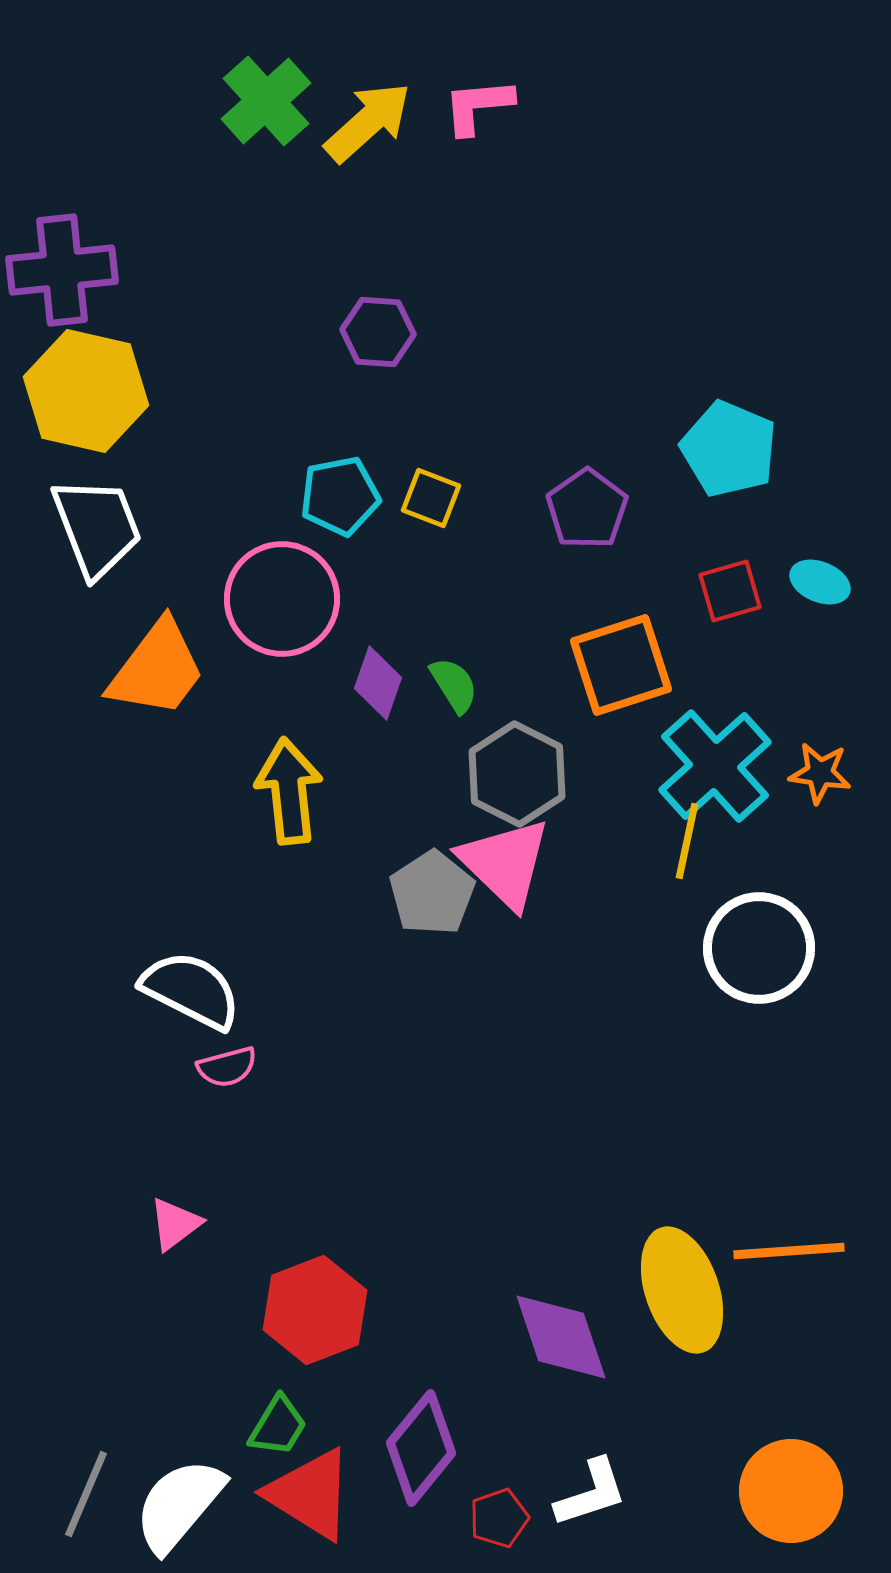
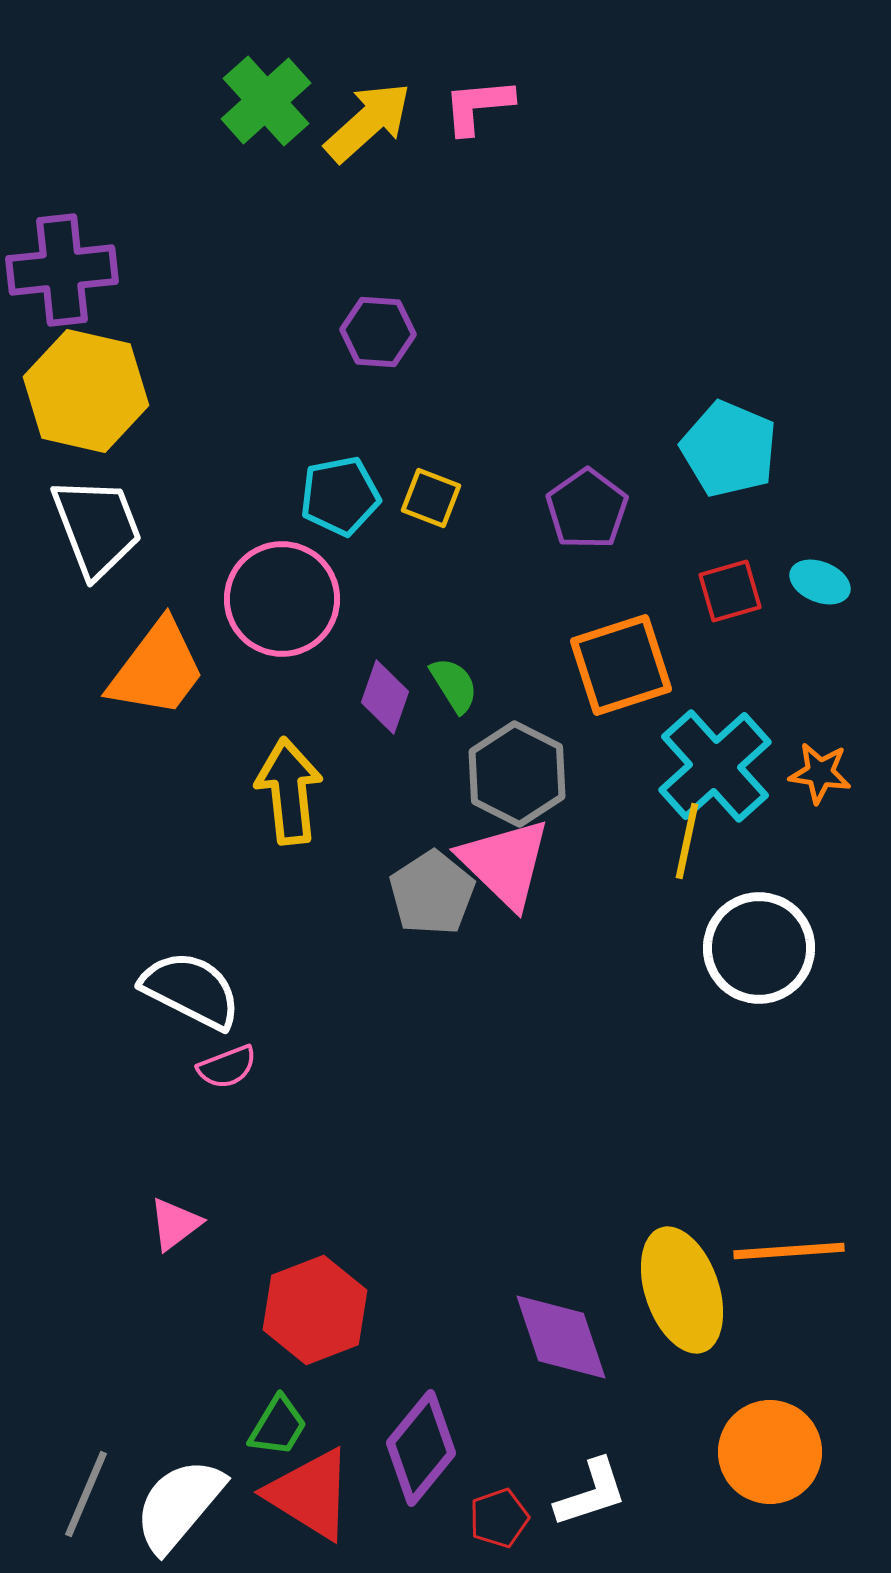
purple diamond at (378, 683): moved 7 px right, 14 px down
pink semicircle at (227, 1067): rotated 6 degrees counterclockwise
orange circle at (791, 1491): moved 21 px left, 39 px up
